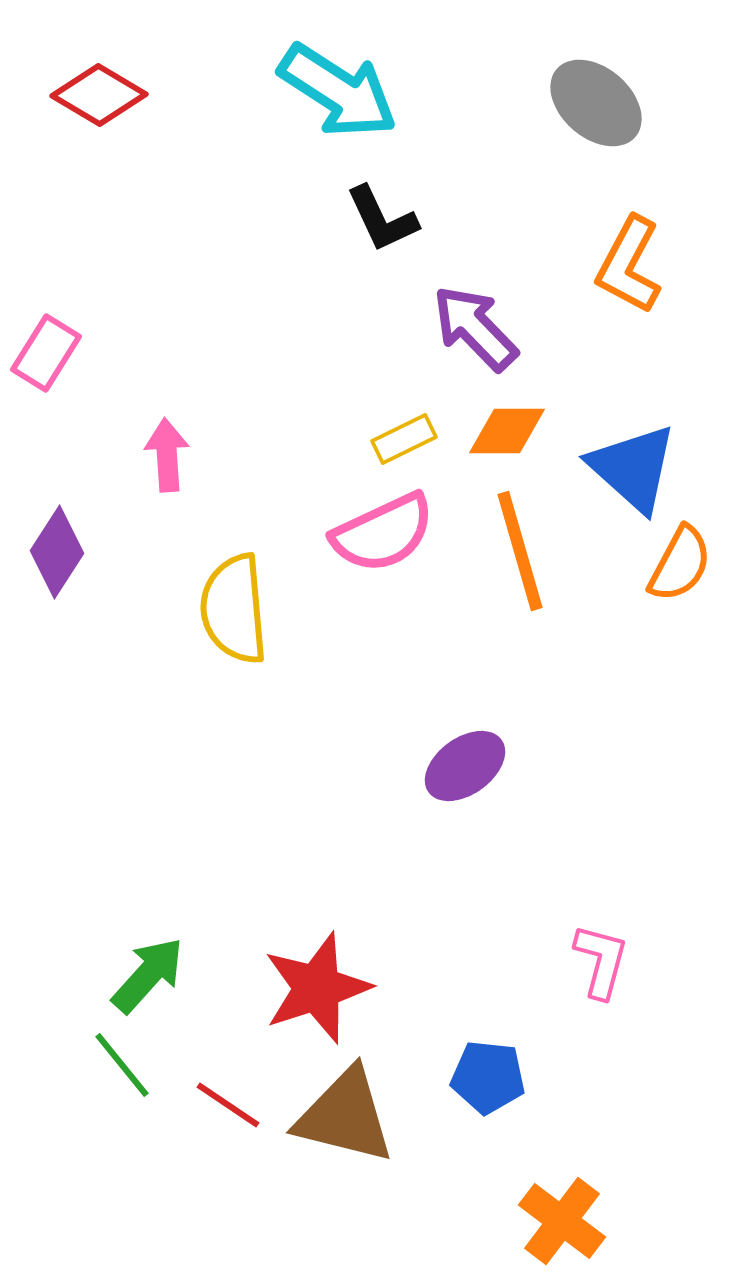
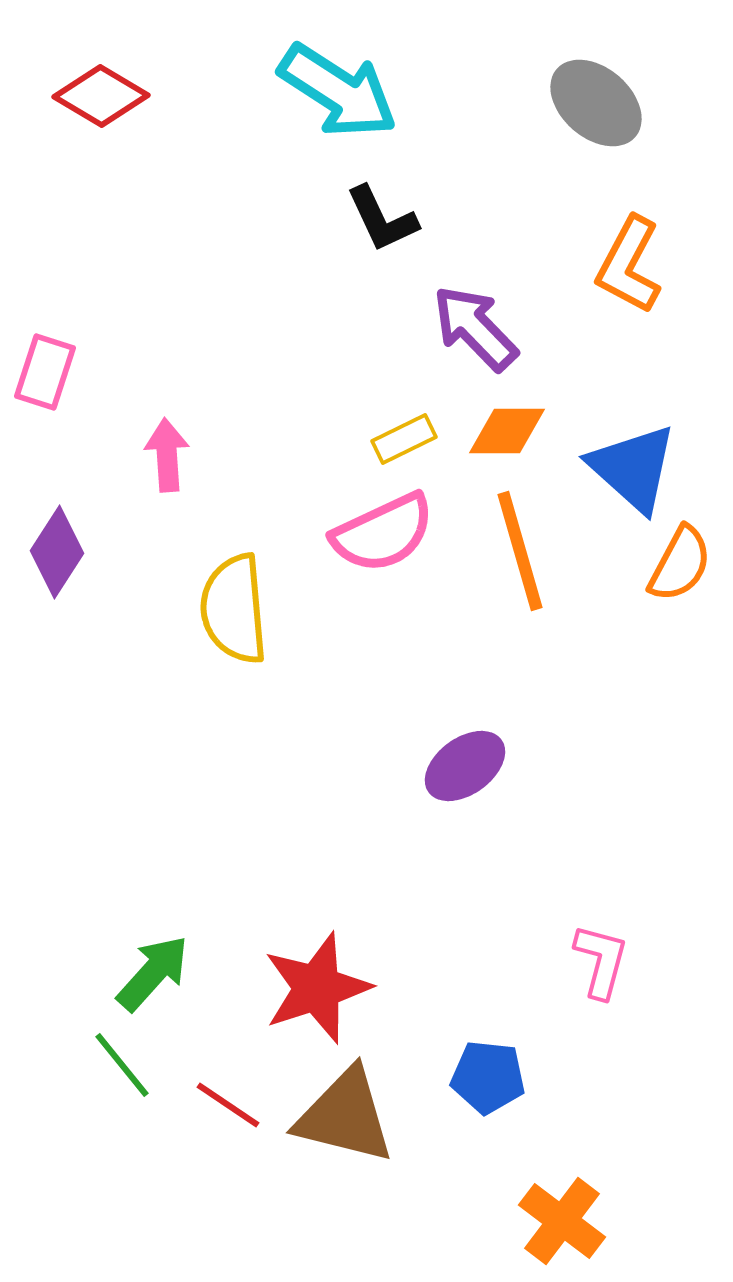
red diamond: moved 2 px right, 1 px down
pink rectangle: moved 1 px left, 19 px down; rotated 14 degrees counterclockwise
green arrow: moved 5 px right, 2 px up
